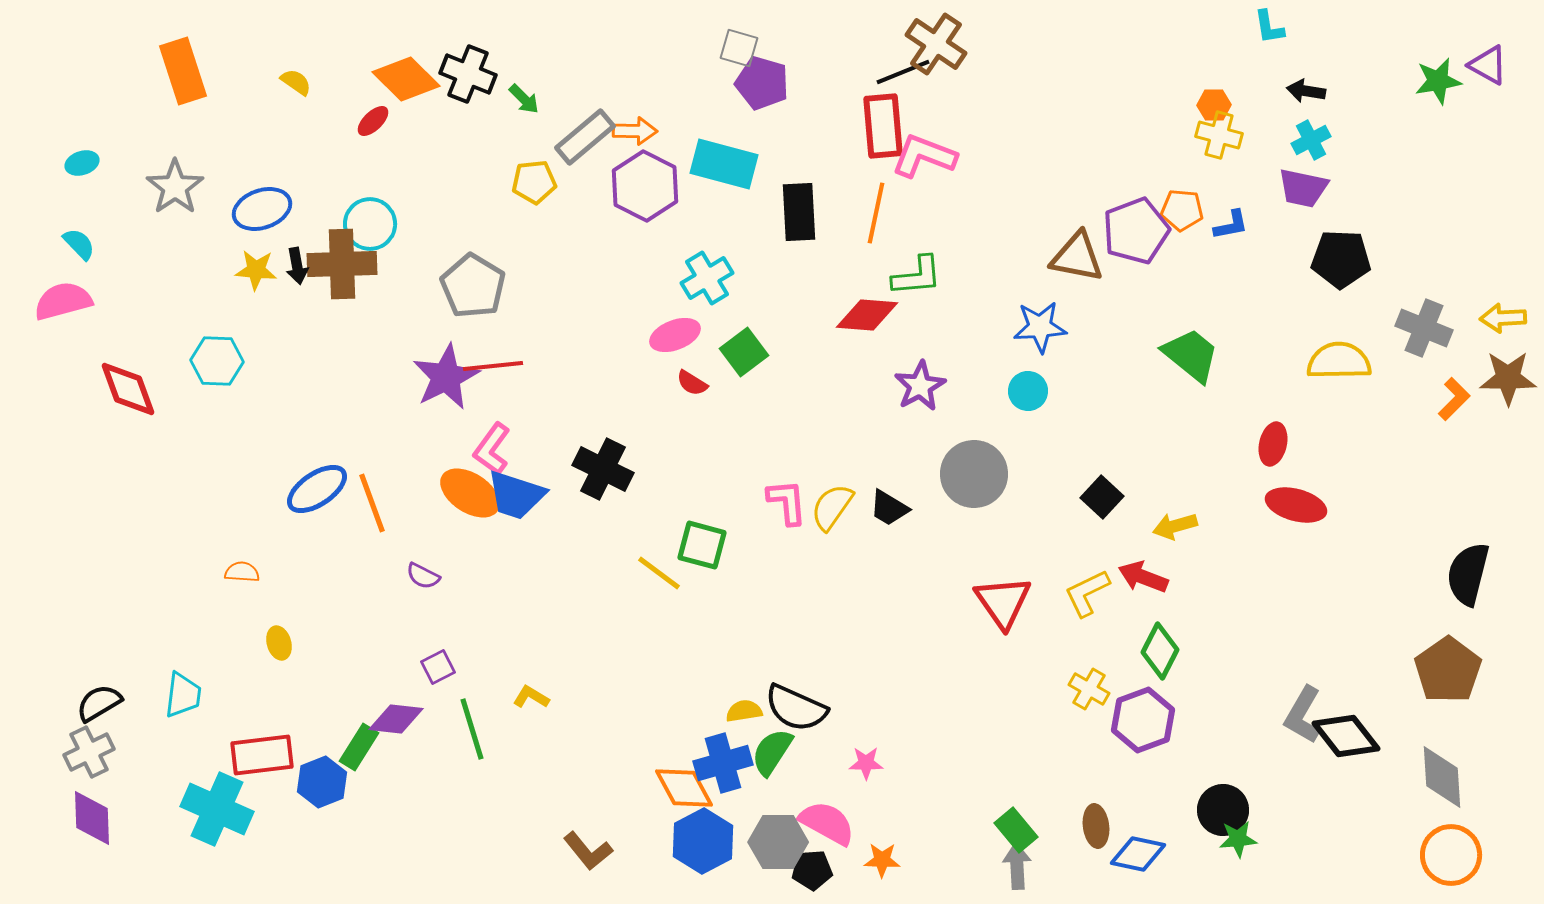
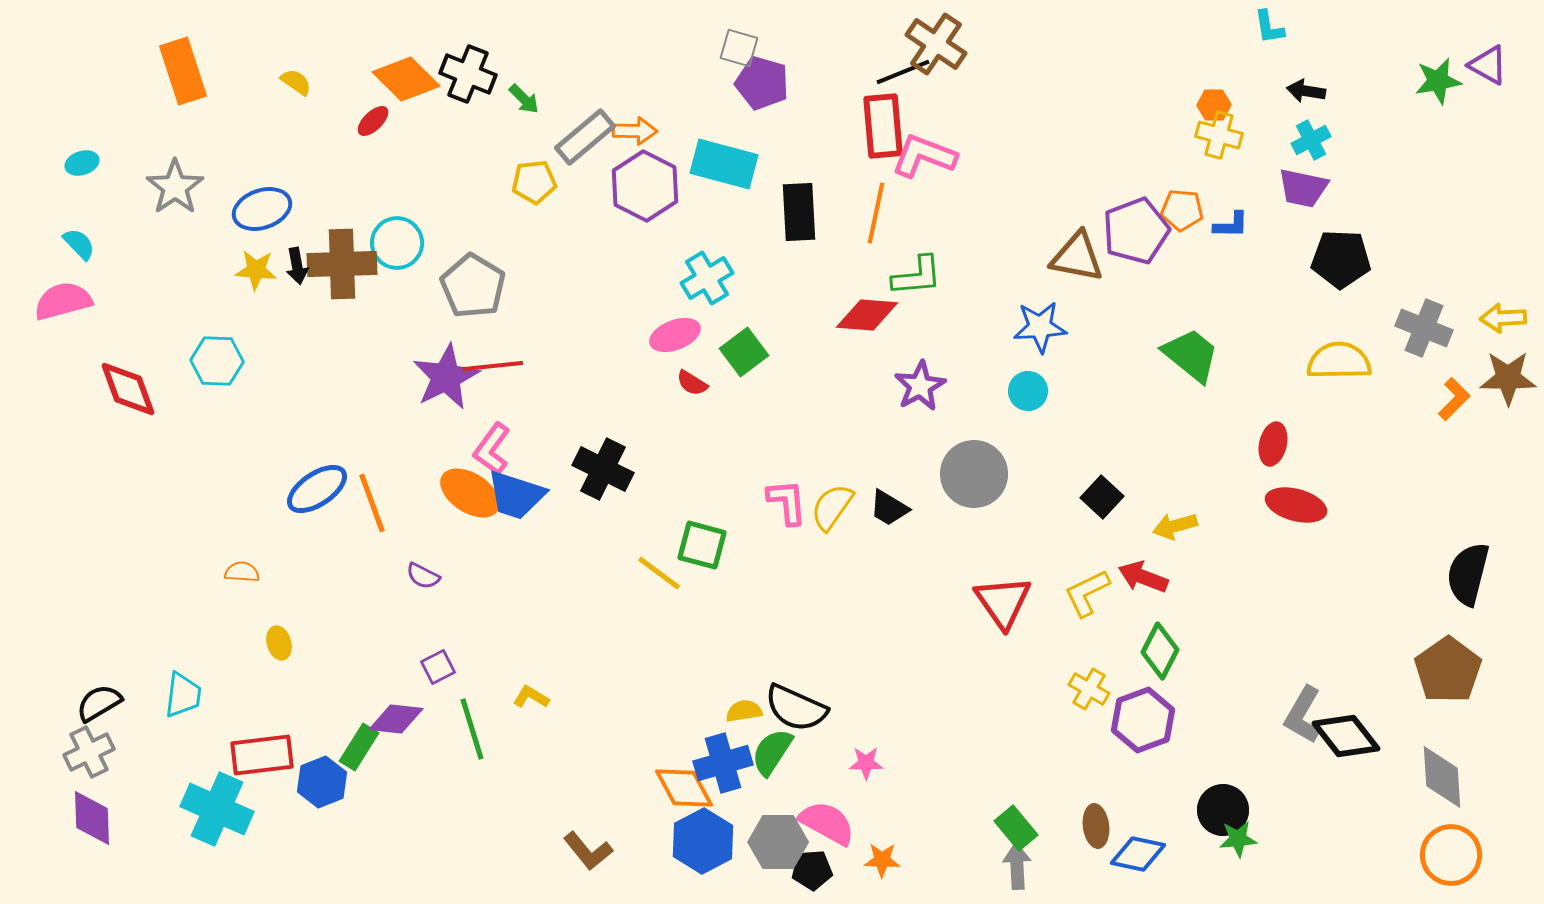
cyan circle at (370, 224): moved 27 px right, 19 px down
blue L-shape at (1231, 225): rotated 12 degrees clockwise
green rectangle at (1016, 830): moved 2 px up
